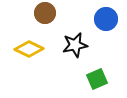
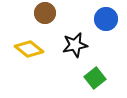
yellow diamond: rotated 12 degrees clockwise
green square: moved 2 px left, 1 px up; rotated 15 degrees counterclockwise
